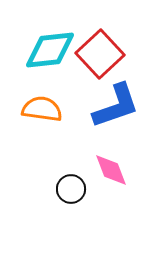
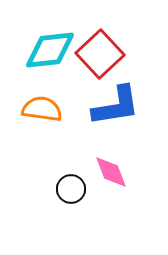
blue L-shape: rotated 10 degrees clockwise
pink diamond: moved 2 px down
